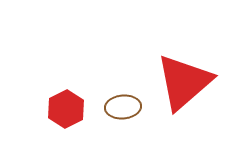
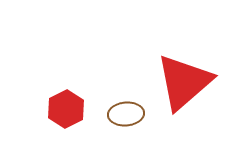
brown ellipse: moved 3 px right, 7 px down
